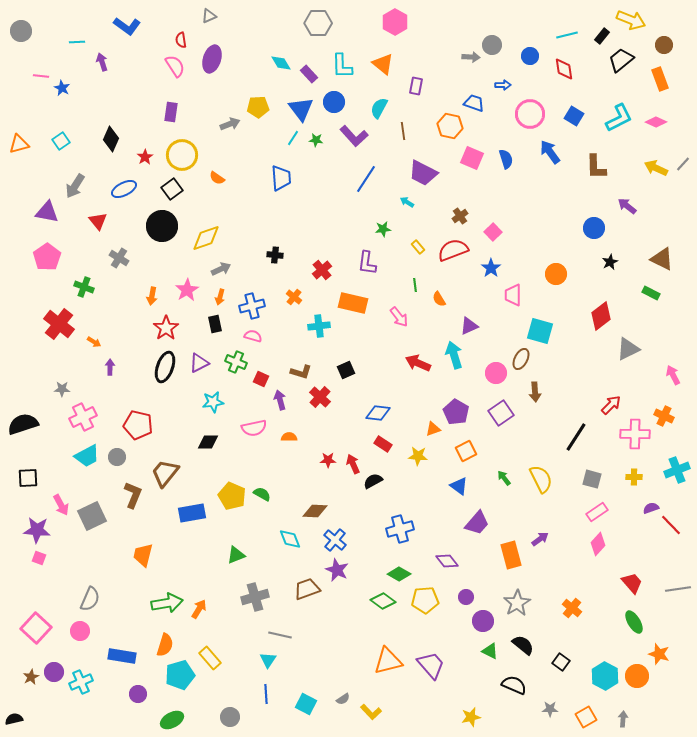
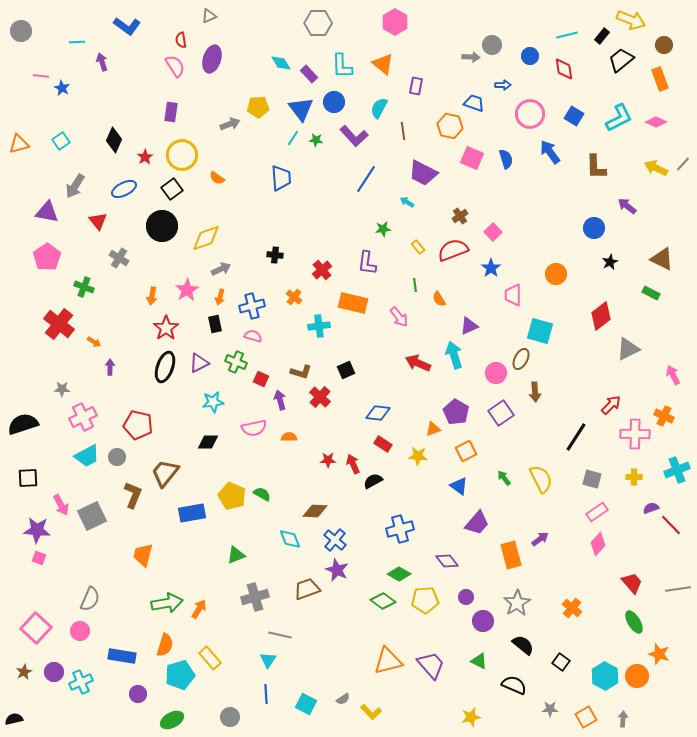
black diamond at (111, 139): moved 3 px right, 1 px down
green triangle at (490, 651): moved 11 px left, 10 px down
brown star at (31, 677): moved 7 px left, 5 px up
